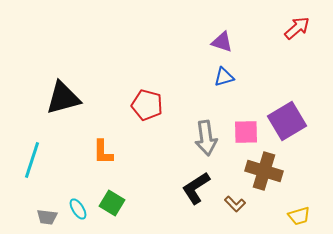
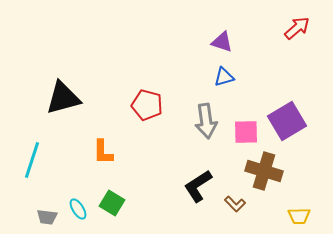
gray arrow: moved 17 px up
black L-shape: moved 2 px right, 2 px up
yellow trapezoid: rotated 15 degrees clockwise
